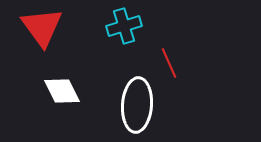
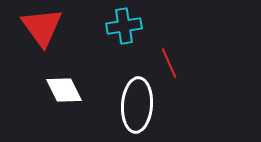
cyan cross: rotated 8 degrees clockwise
white diamond: moved 2 px right, 1 px up
